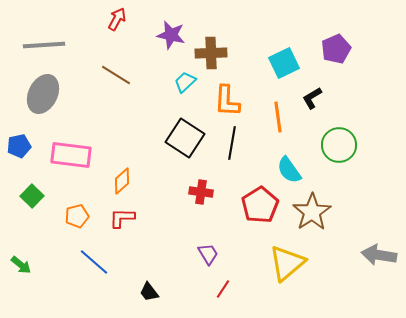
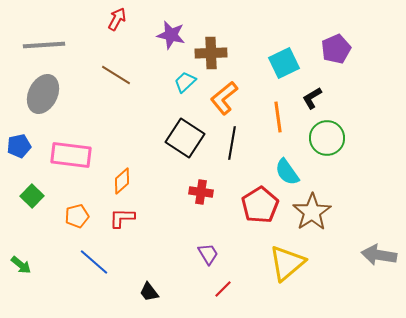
orange L-shape: moved 3 px left, 3 px up; rotated 48 degrees clockwise
green circle: moved 12 px left, 7 px up
cyan semicircle: moved 2 px left, 2 px down
red line: rotated 12 degrees clockwise
